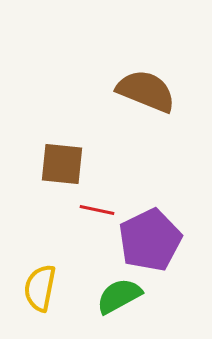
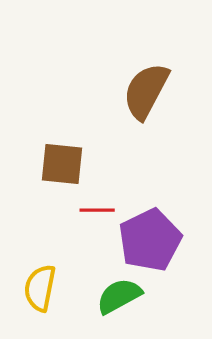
brown semicircle: rotated 84 degrees counterclockwise
red line: rotated 12 degrees counterclockwise
